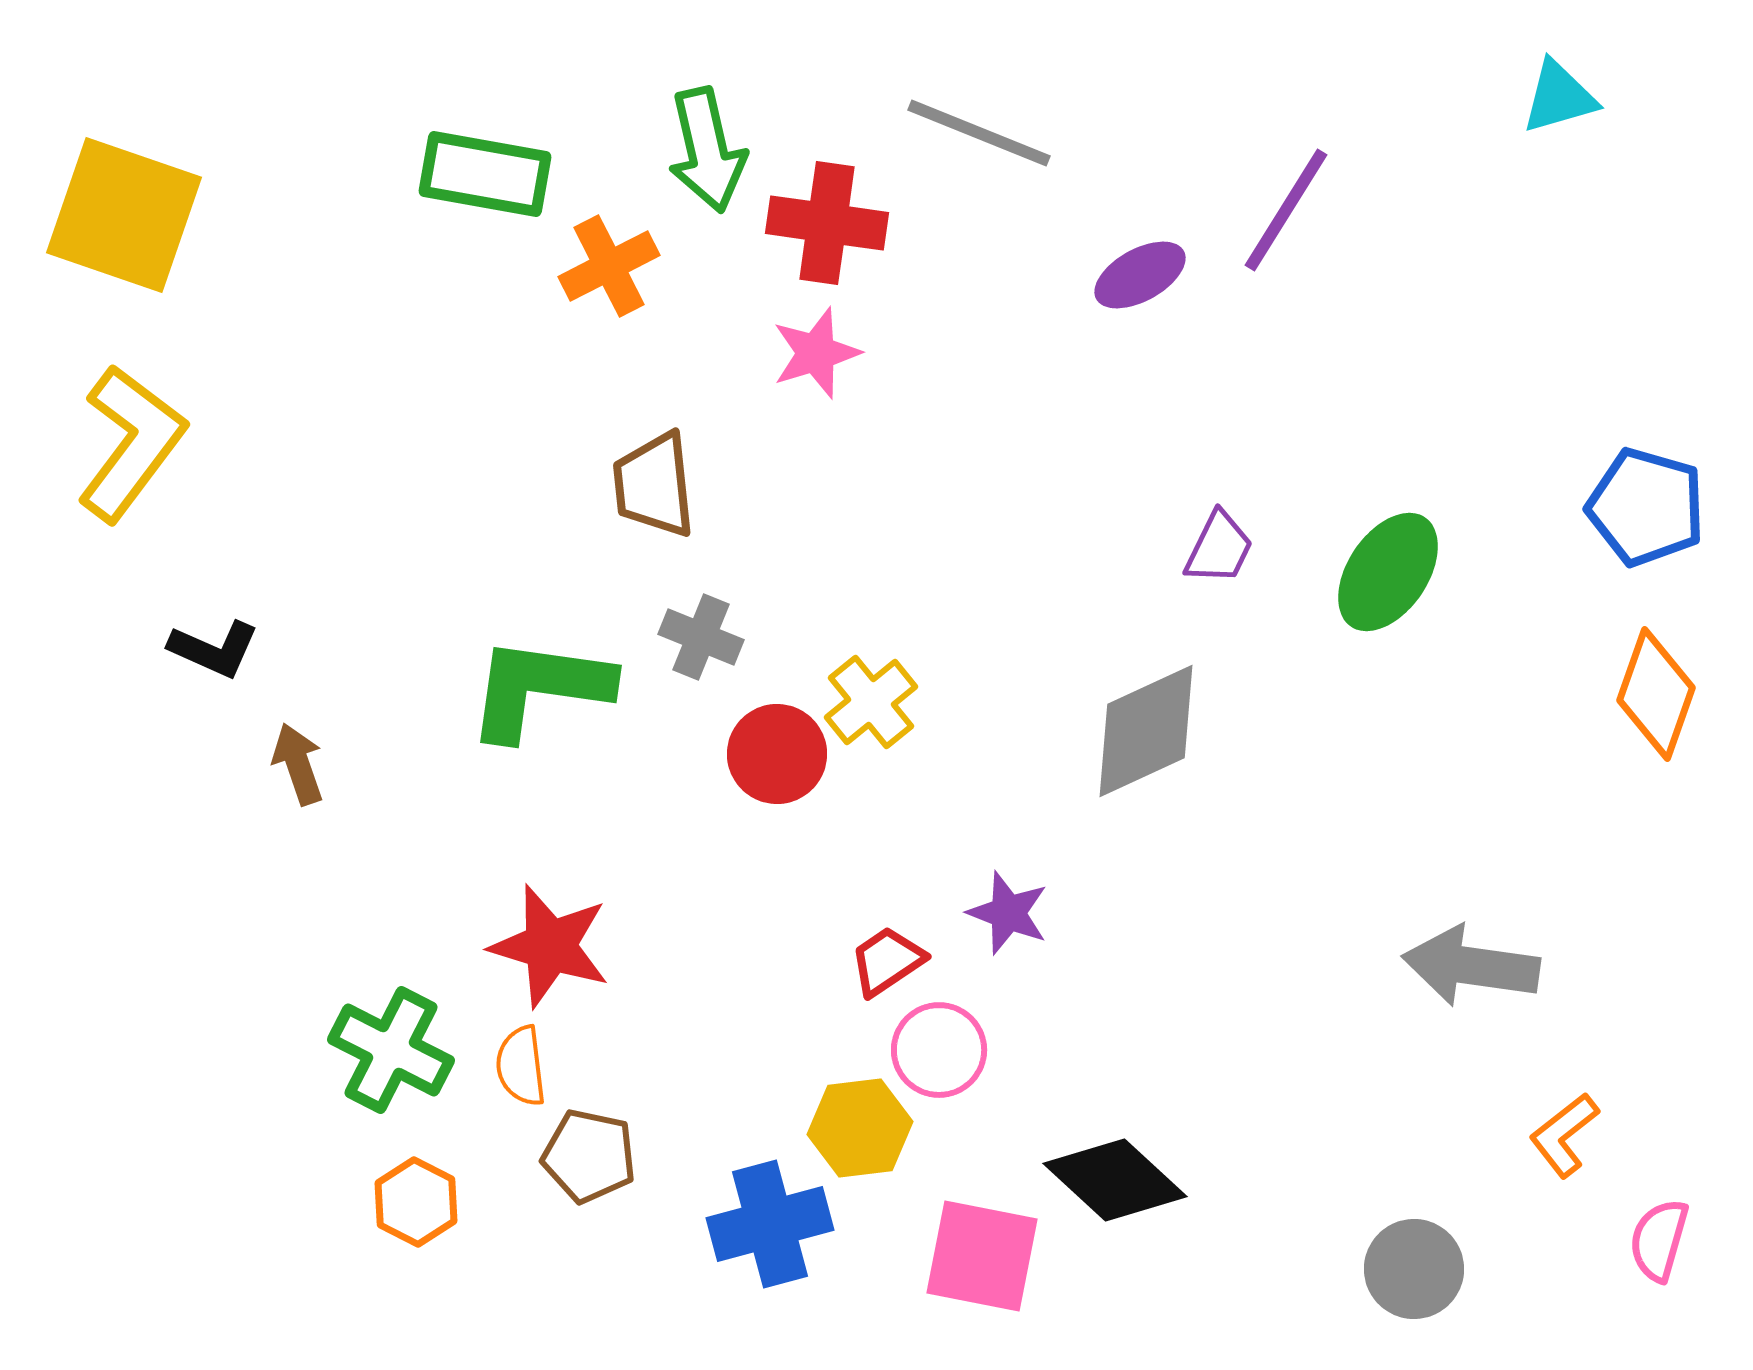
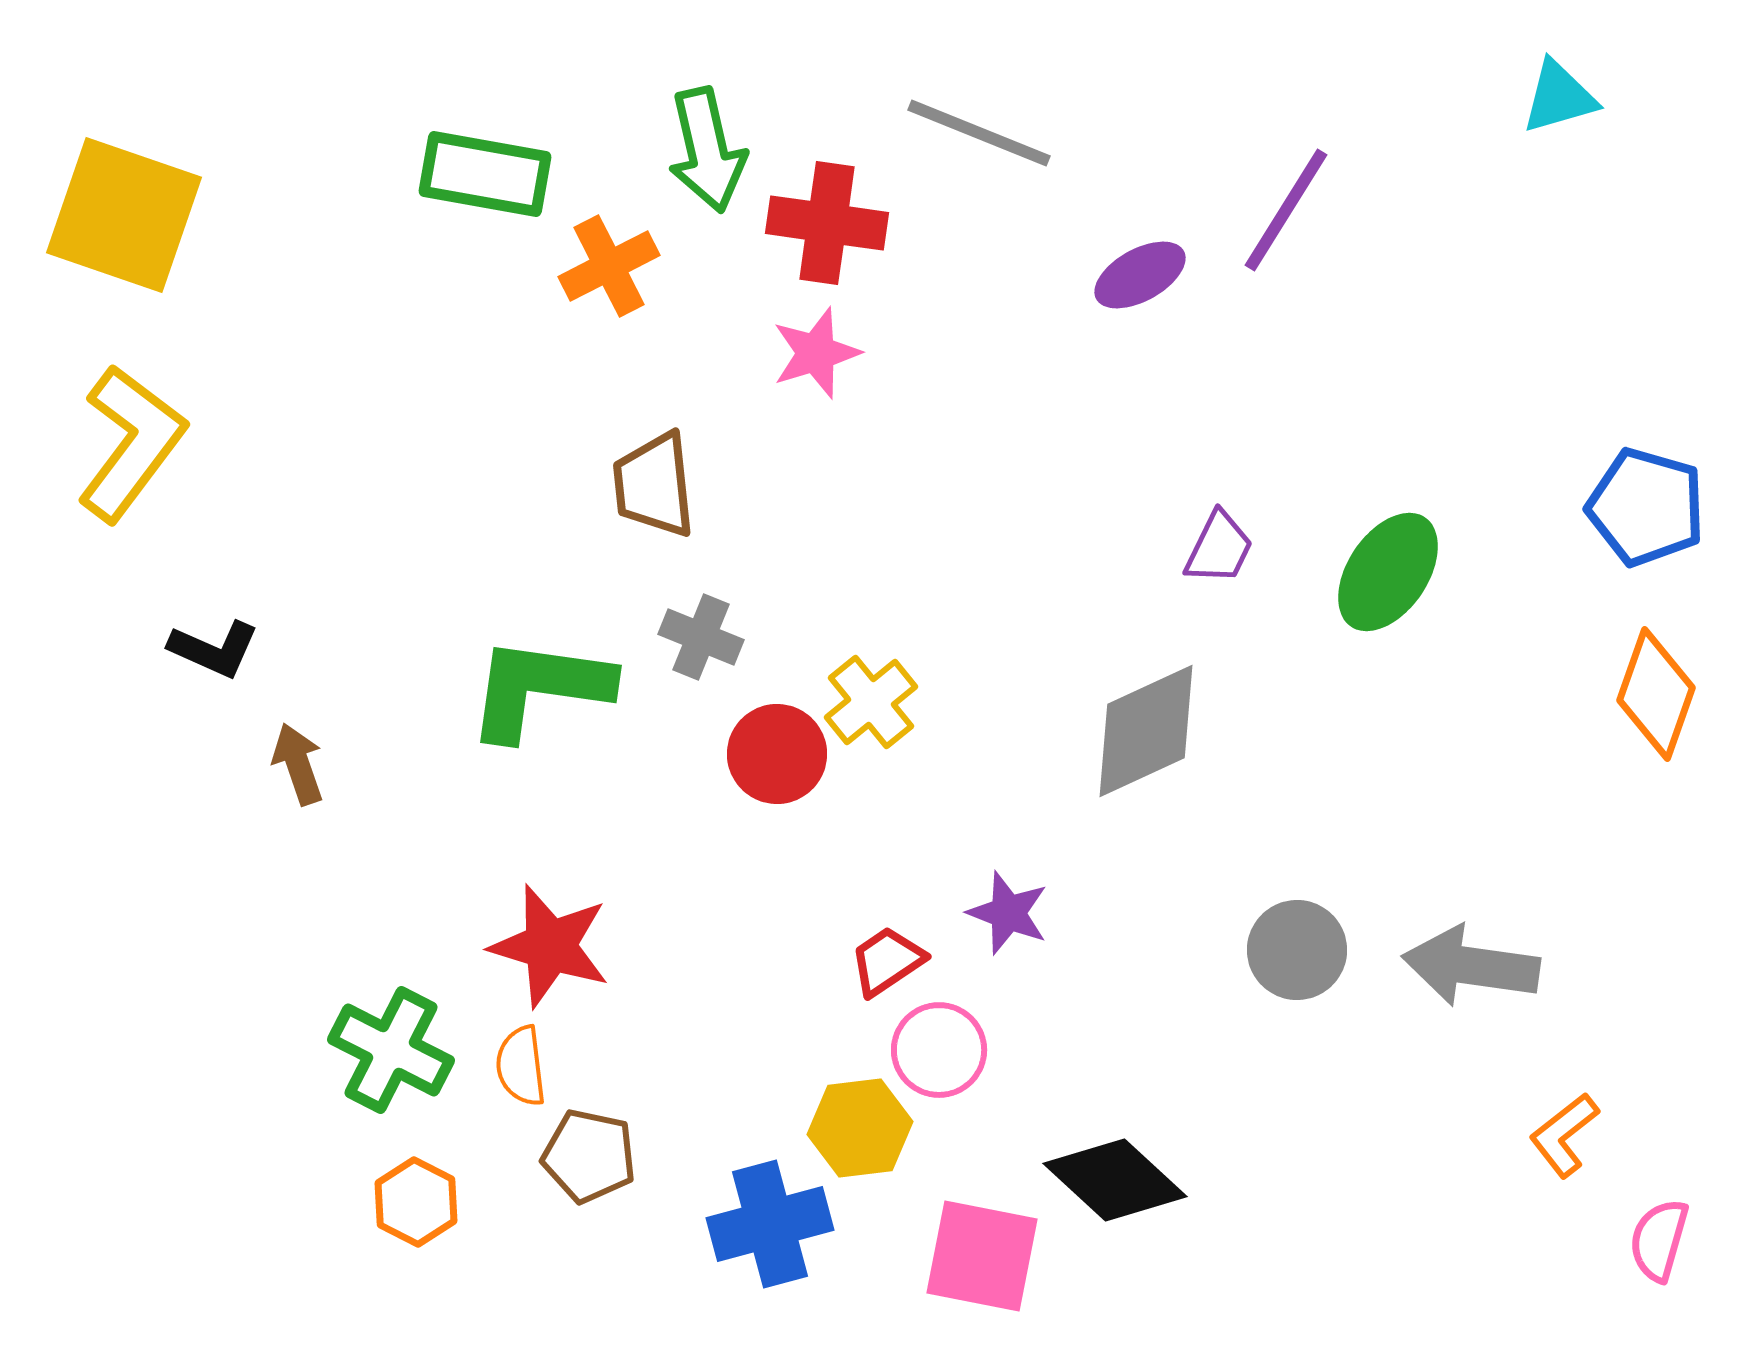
gray circle: moved 117 px left, 319 px up
